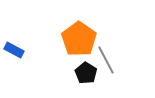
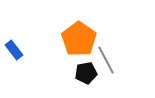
blue rectangle: rotated 24 degrees clockwise
black pentagon: rotated 30 degrees clockwise
